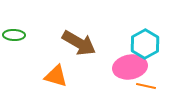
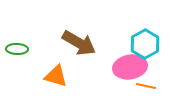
green ellipse: moved 3 px right, 14 px down
